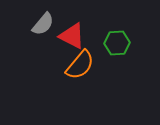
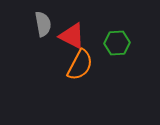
gray semicircle: rotated 50 degrees counterclockwise
orange semicircle: rotated 12 degrees counterclockwise
